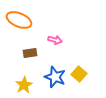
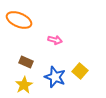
brown rectangle: moved 4 px left, 9 px down; rotated 32 degrees clockwise
yellow square: moved 1 px right, 3 px up
